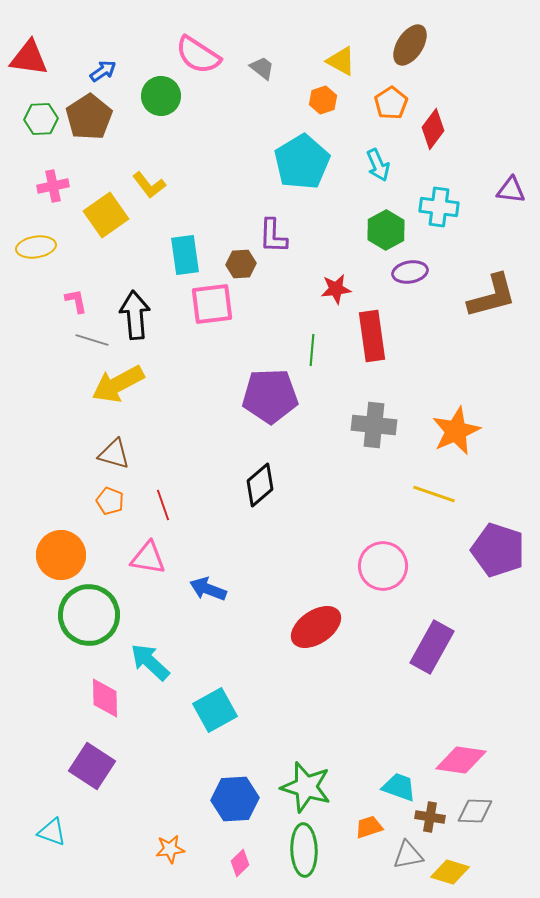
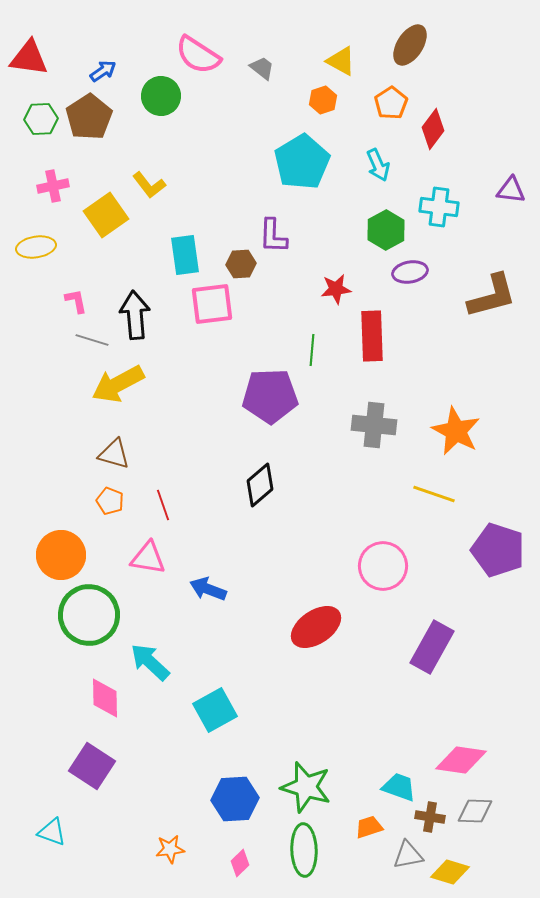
red rectangle at (372, 336): rotated 6 degrees clockwise
orange star at (456, 431): rotated 21 degrees counterclockwise
